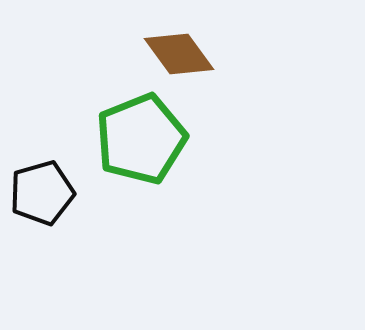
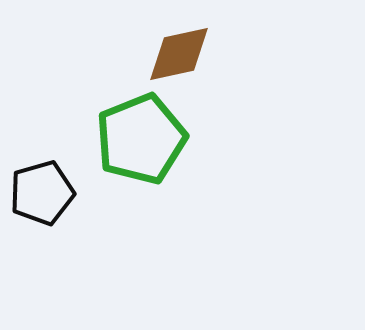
brown diamond: rotated 66 degrees counterclockwise
